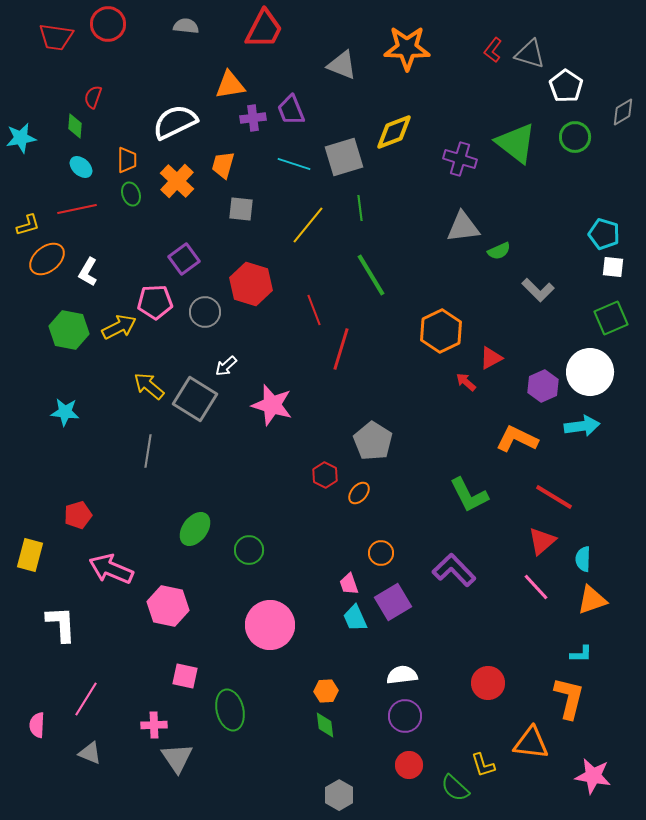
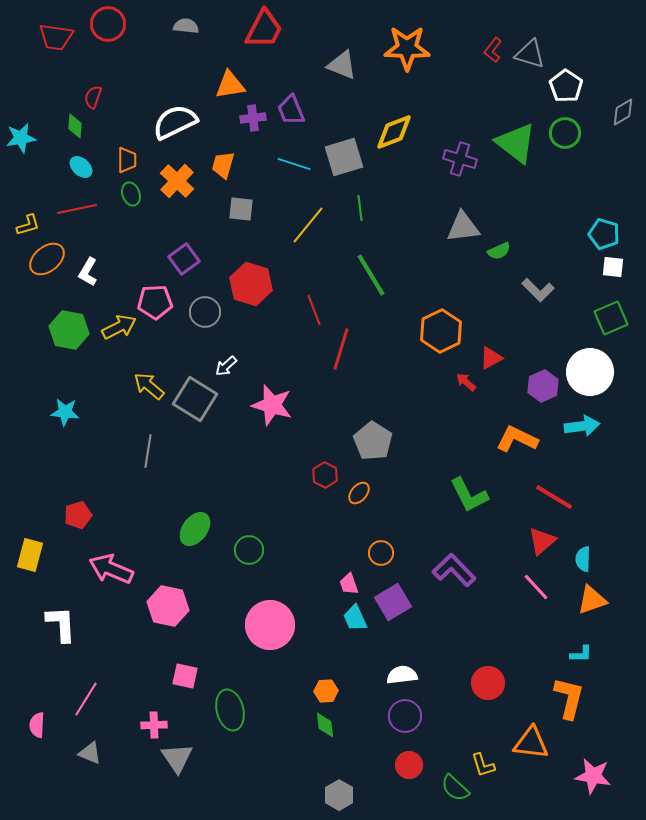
green circle at (575, 137): moved 10 px left, 4 px up
